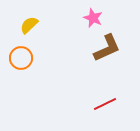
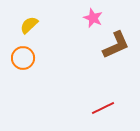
brown L-shape: moved 9 px right, 3 px up
orange circle: moved 2 px right
red line: moved 2 px left, 4 px down
